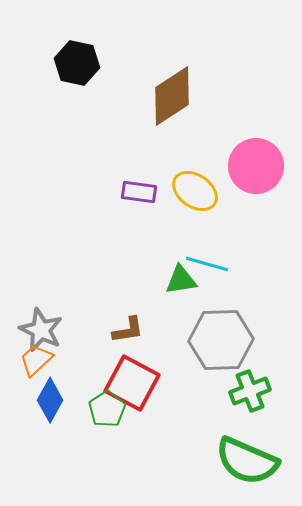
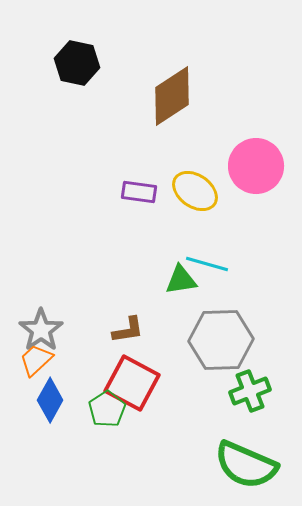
gray star: rotated 12 degrees clockwise
green semicircle: moved 1 px left, 4 px down
